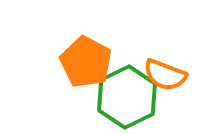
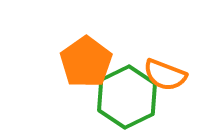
orange pentagon: rotated 9 degrees clockwise
